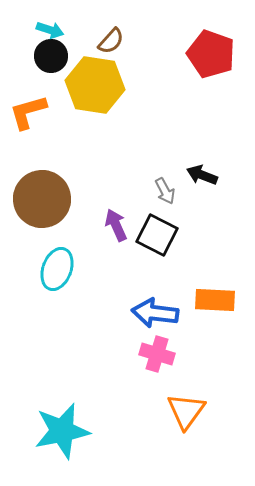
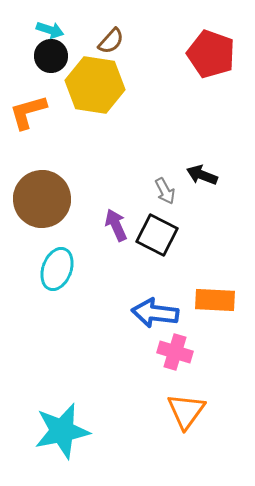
pink cross: moved 18 px right, 2 px up
